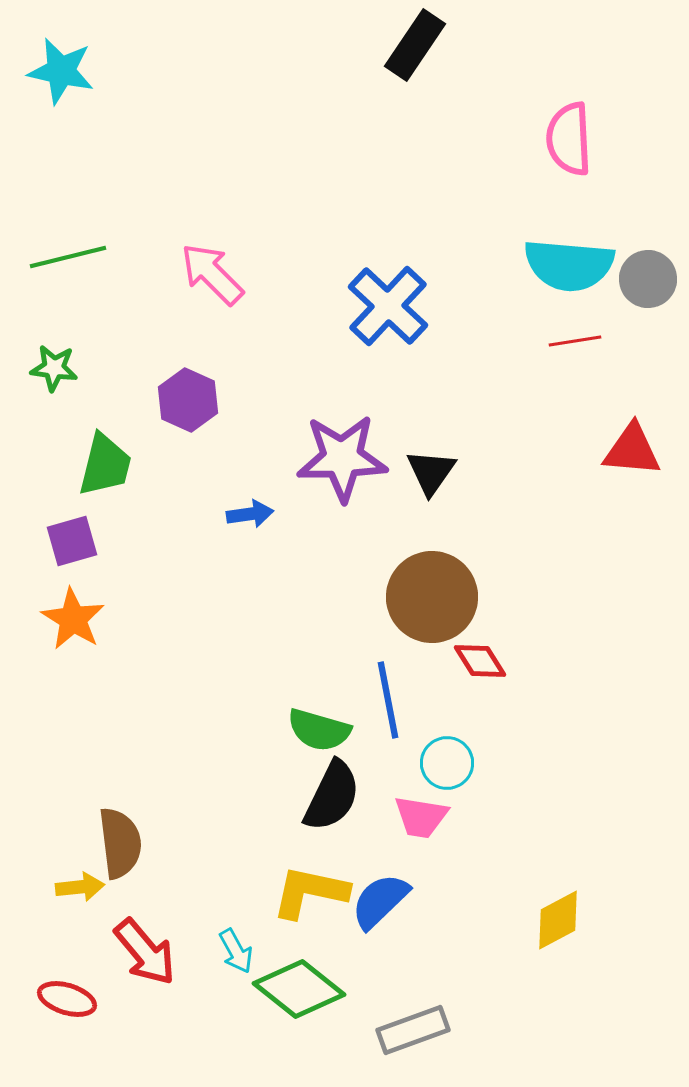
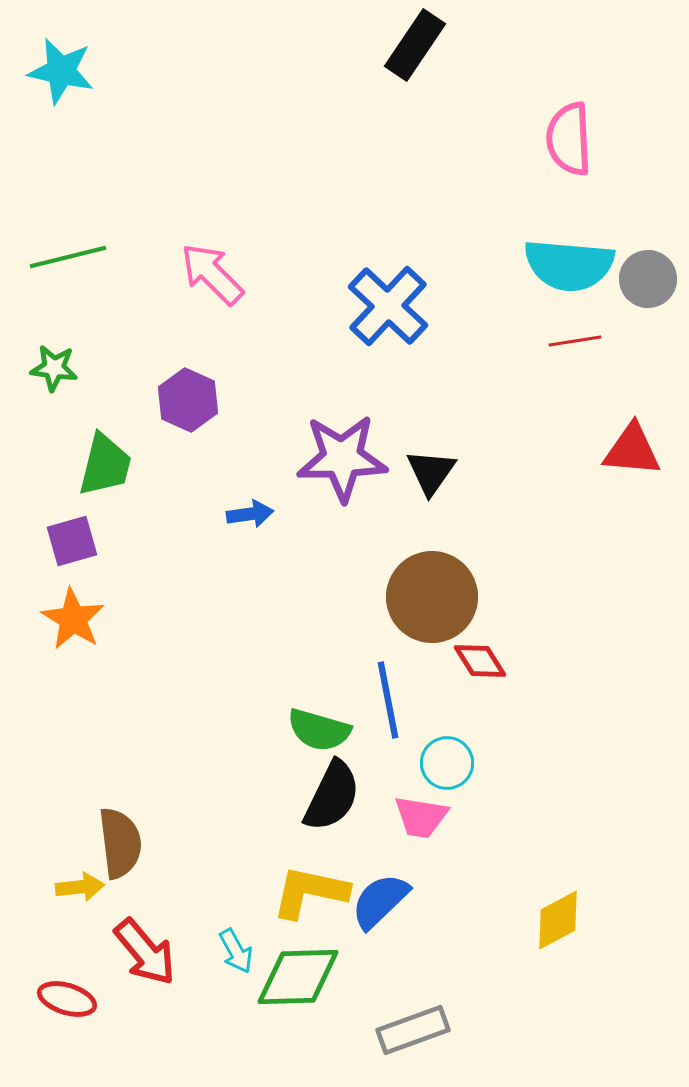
green diamond: moved 1 px left, 12 px up; rotated 40 degrees counterclockwise
